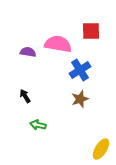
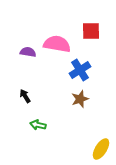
pink semicircle: moved 1 px left
